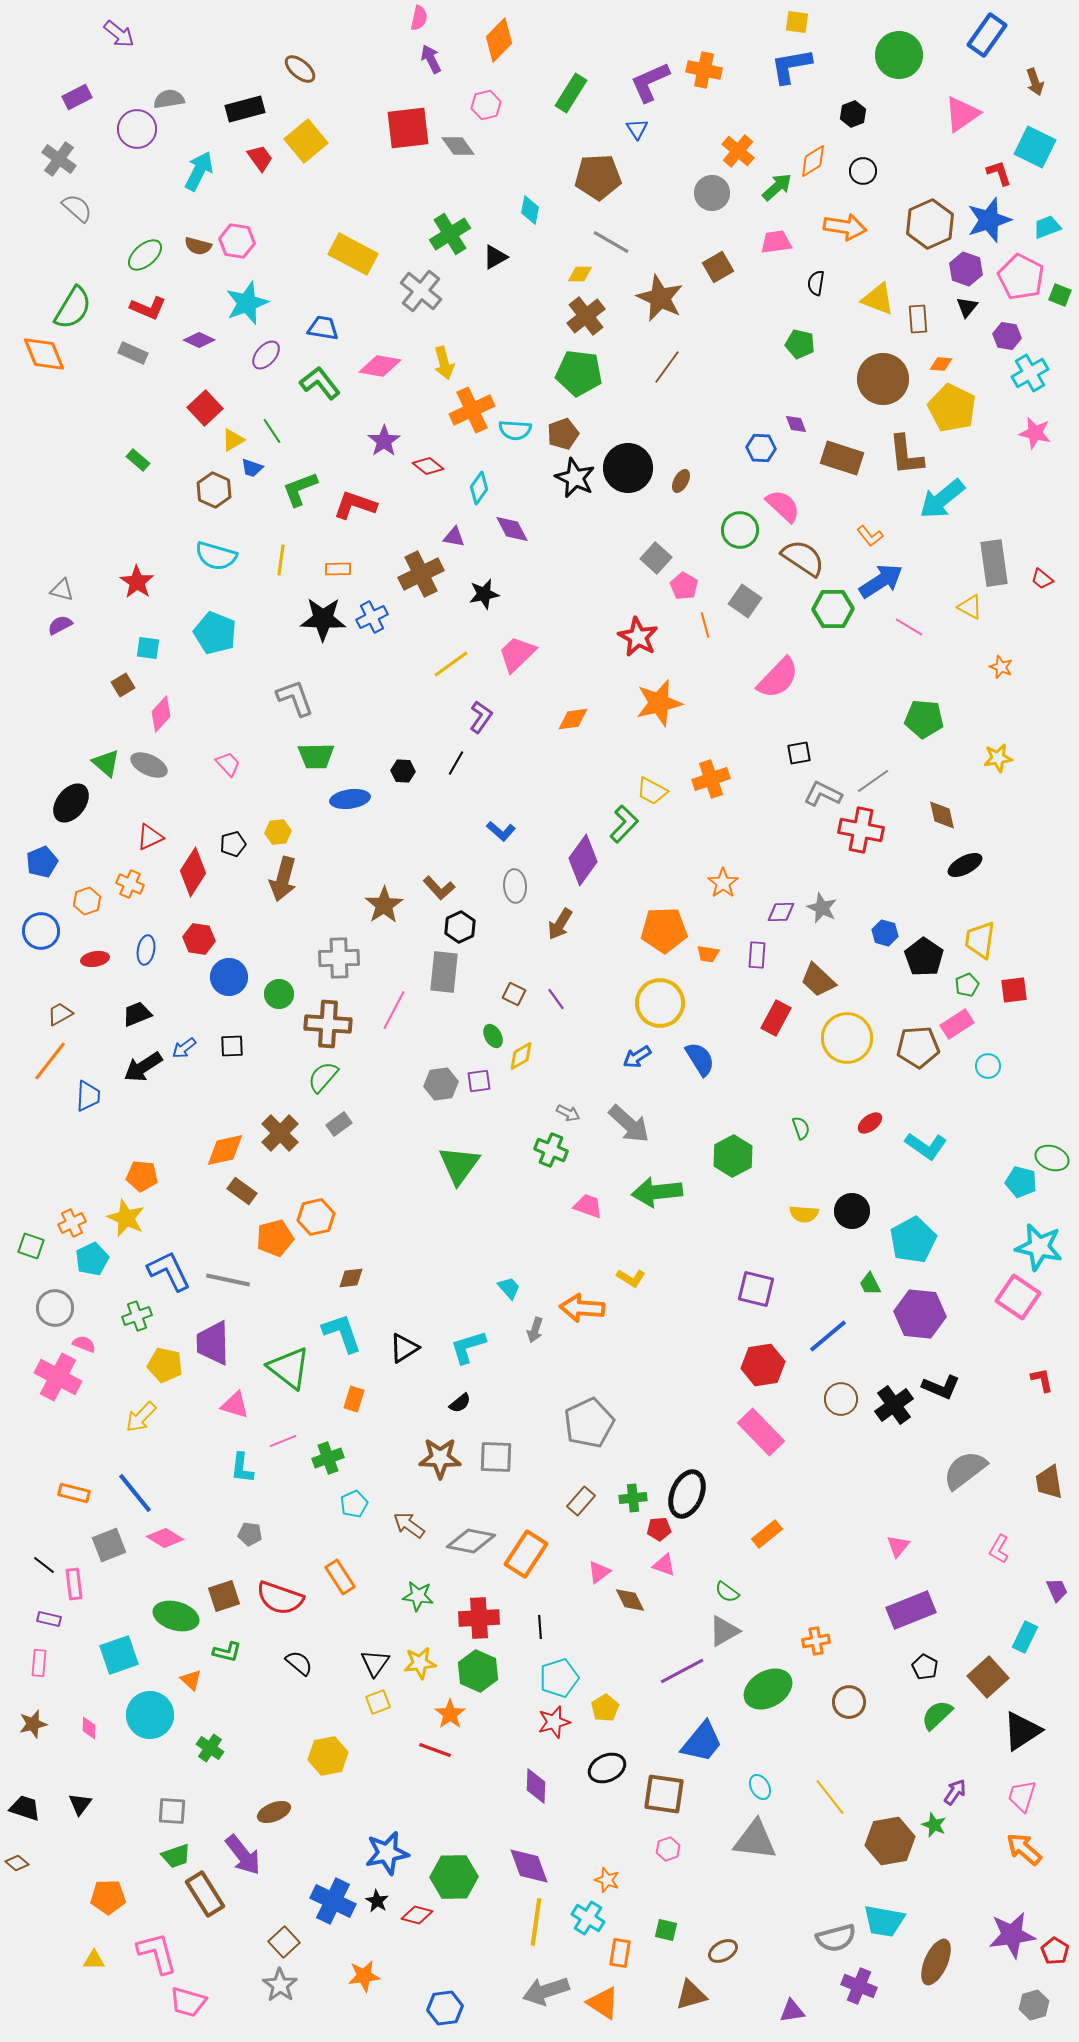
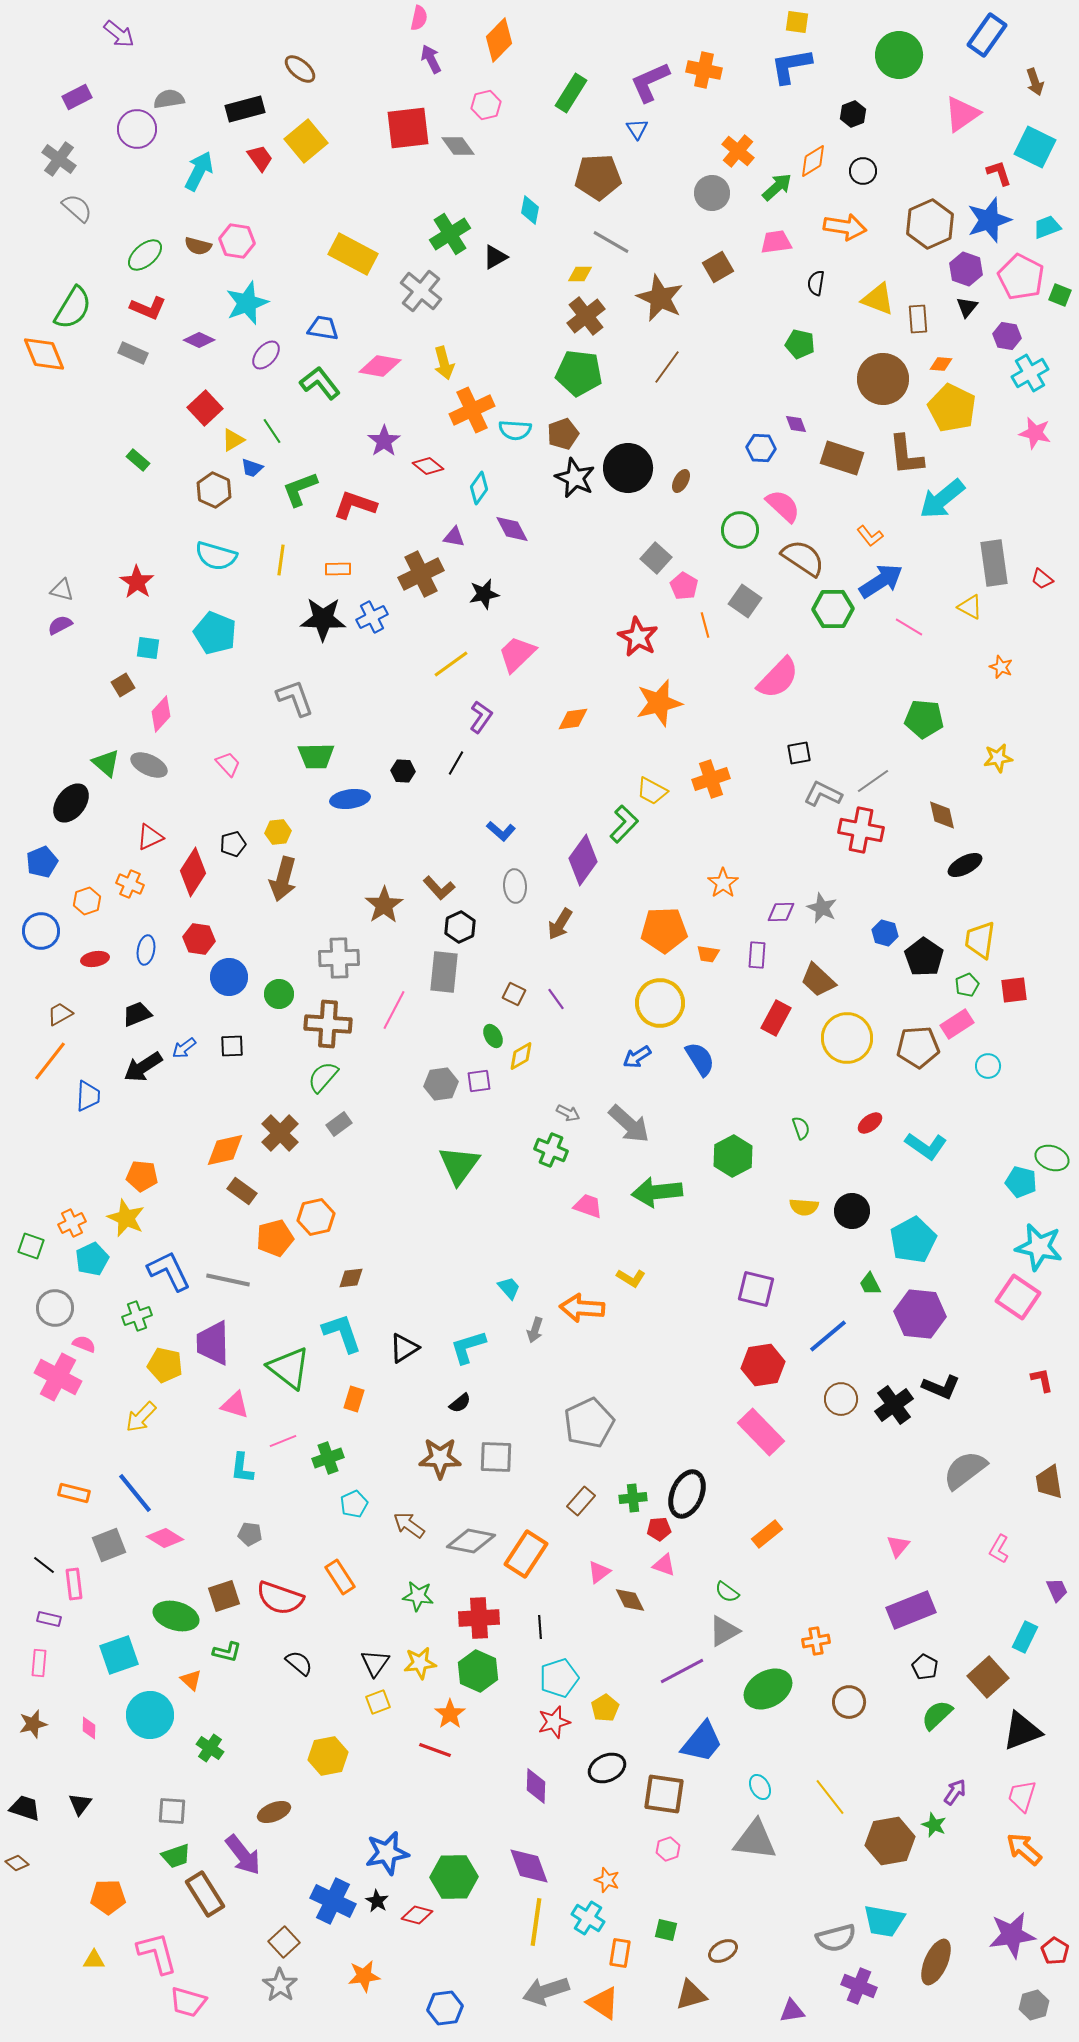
yellow semicircle at (804, 1214): moved 7 px up
black triangle at (1022, 1731): rotated 12 degrees clockwise
